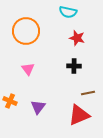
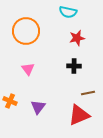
red star: rotated 28 degrees counterclockwise
